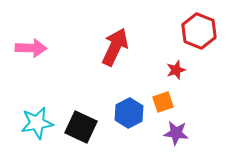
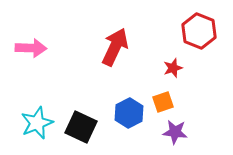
red star: moved 3 px left, 2 px up
cyan star: rotated 12 degrees counterclockwise
purple star: moved 1 px left, 1 px up
